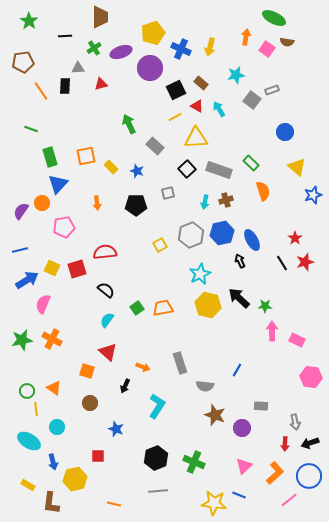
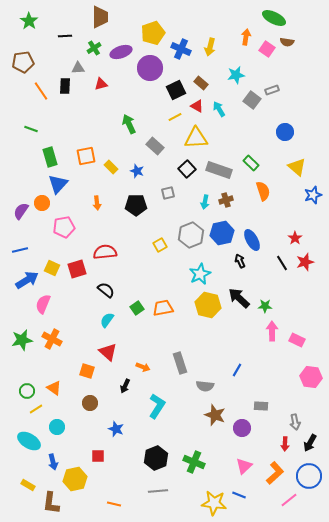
yellow line at (36, 409): rotated 64 degrees clockwise
black arrow at (310, 443): rotated 42 degrees counterclockwise
